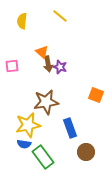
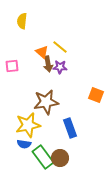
yellow line: moved 31 px down
purple star: rotated 16 degrees counterclockwise
brown circle: moved 26 px left, 6 px down
